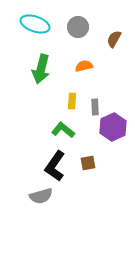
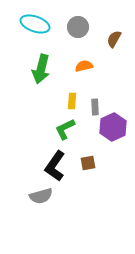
green L-shape: moved 2 px right, 1 px up; rotated 65 degrees counterclockwise
